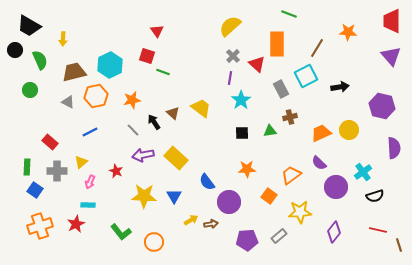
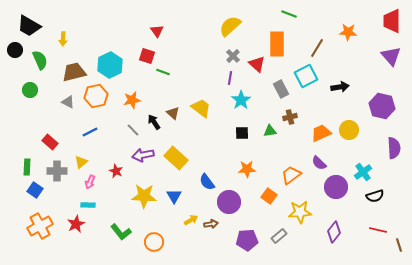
orange cross at (40, 226): rotated 10 degrees counterclockwise
